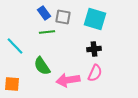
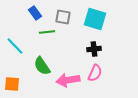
blue rectangle: moved 9 px left
